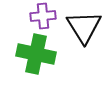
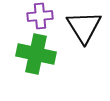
purple cross: moved 3 px left
